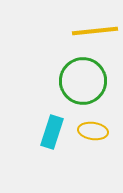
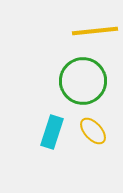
yellow ellipse: rotated 40 degrees clockwise
